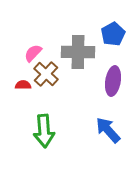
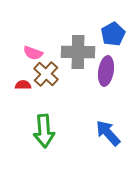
pink semicircle: rotated 114 degrees counterclockwise
purple ellipse: moved 7 px left, 10 px up
blue arrow: moved 3 px down
